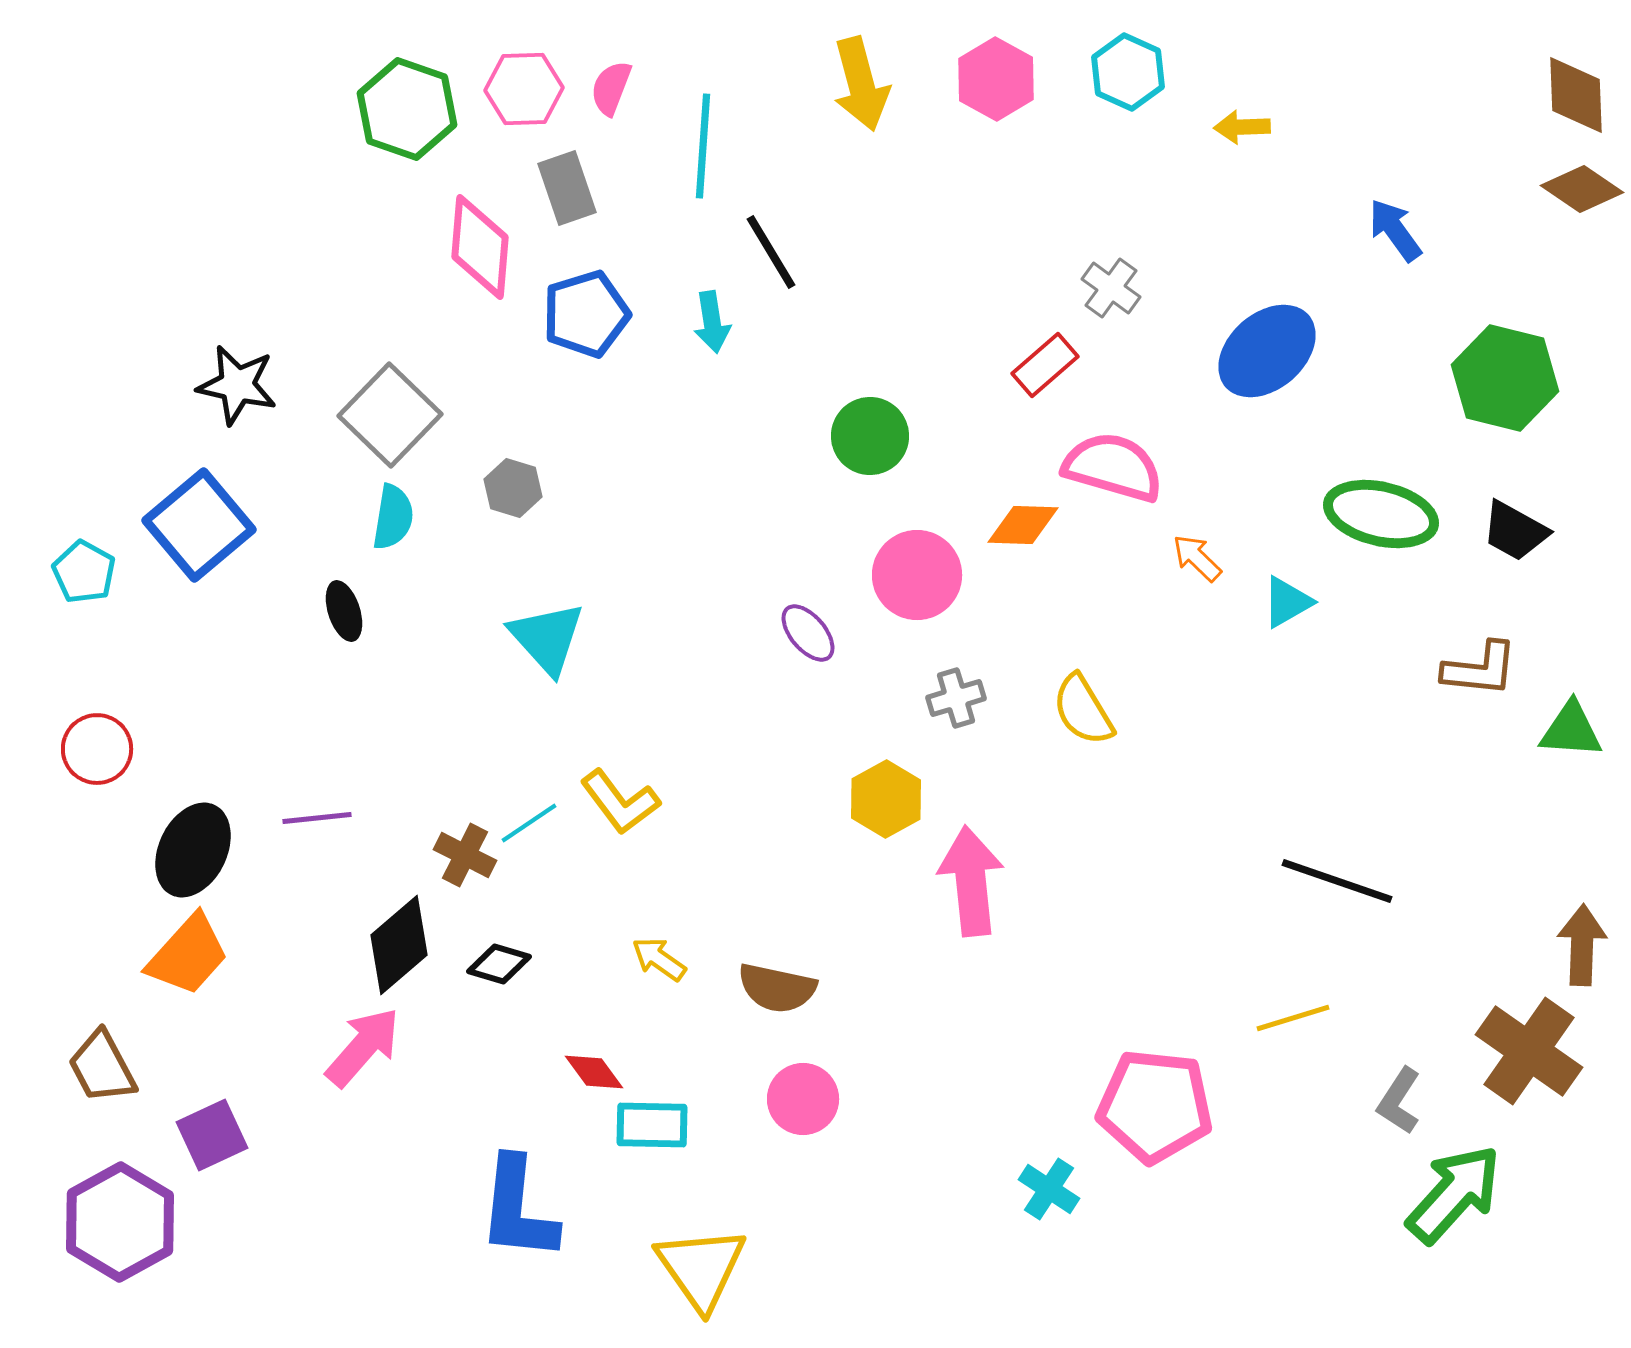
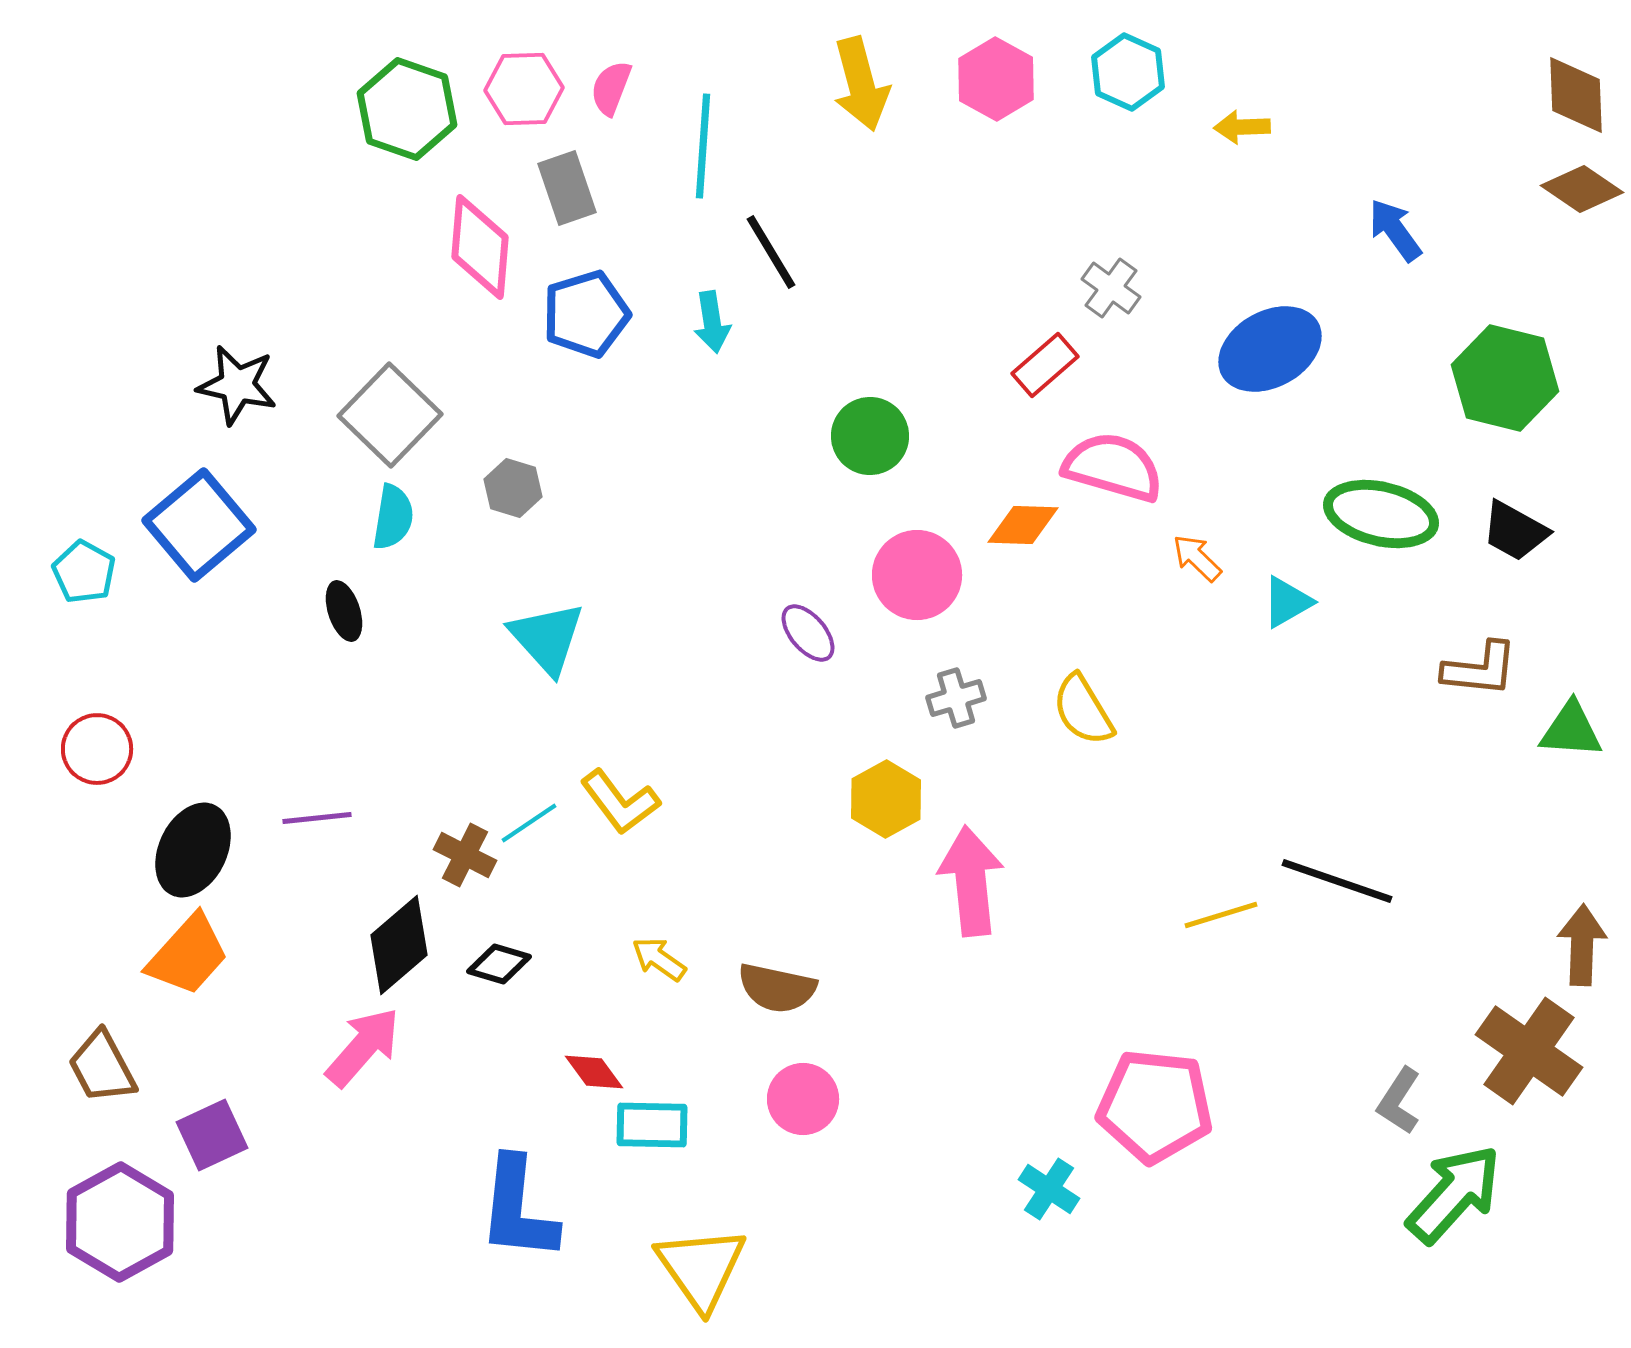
blue ellipse at (1267, 351): moved 3 px right, 2 px up; rotated 12 degrees clockwise
yellow line at (1293, 1018): moved 72 px left, 103 px up
